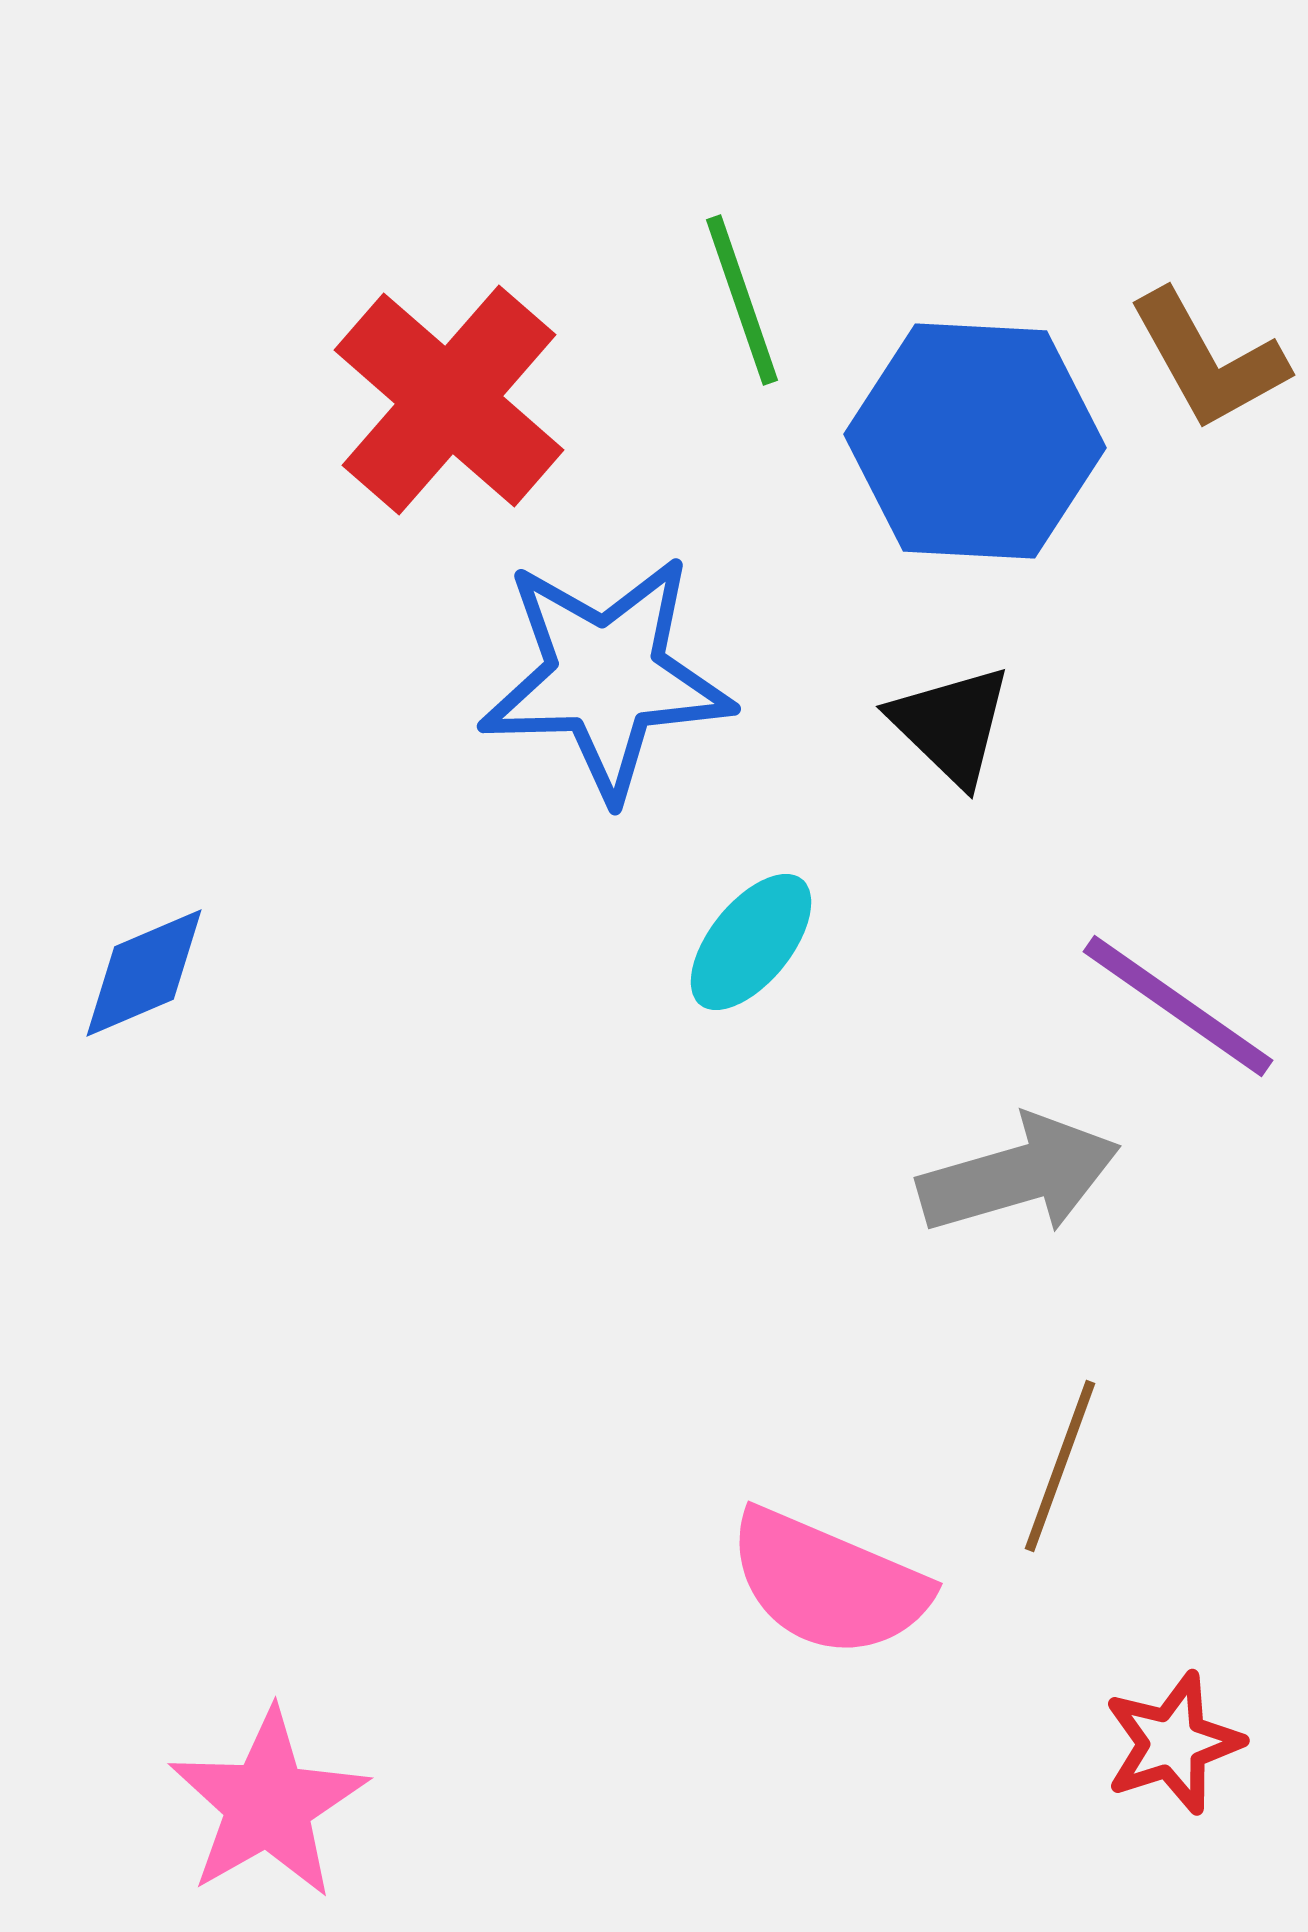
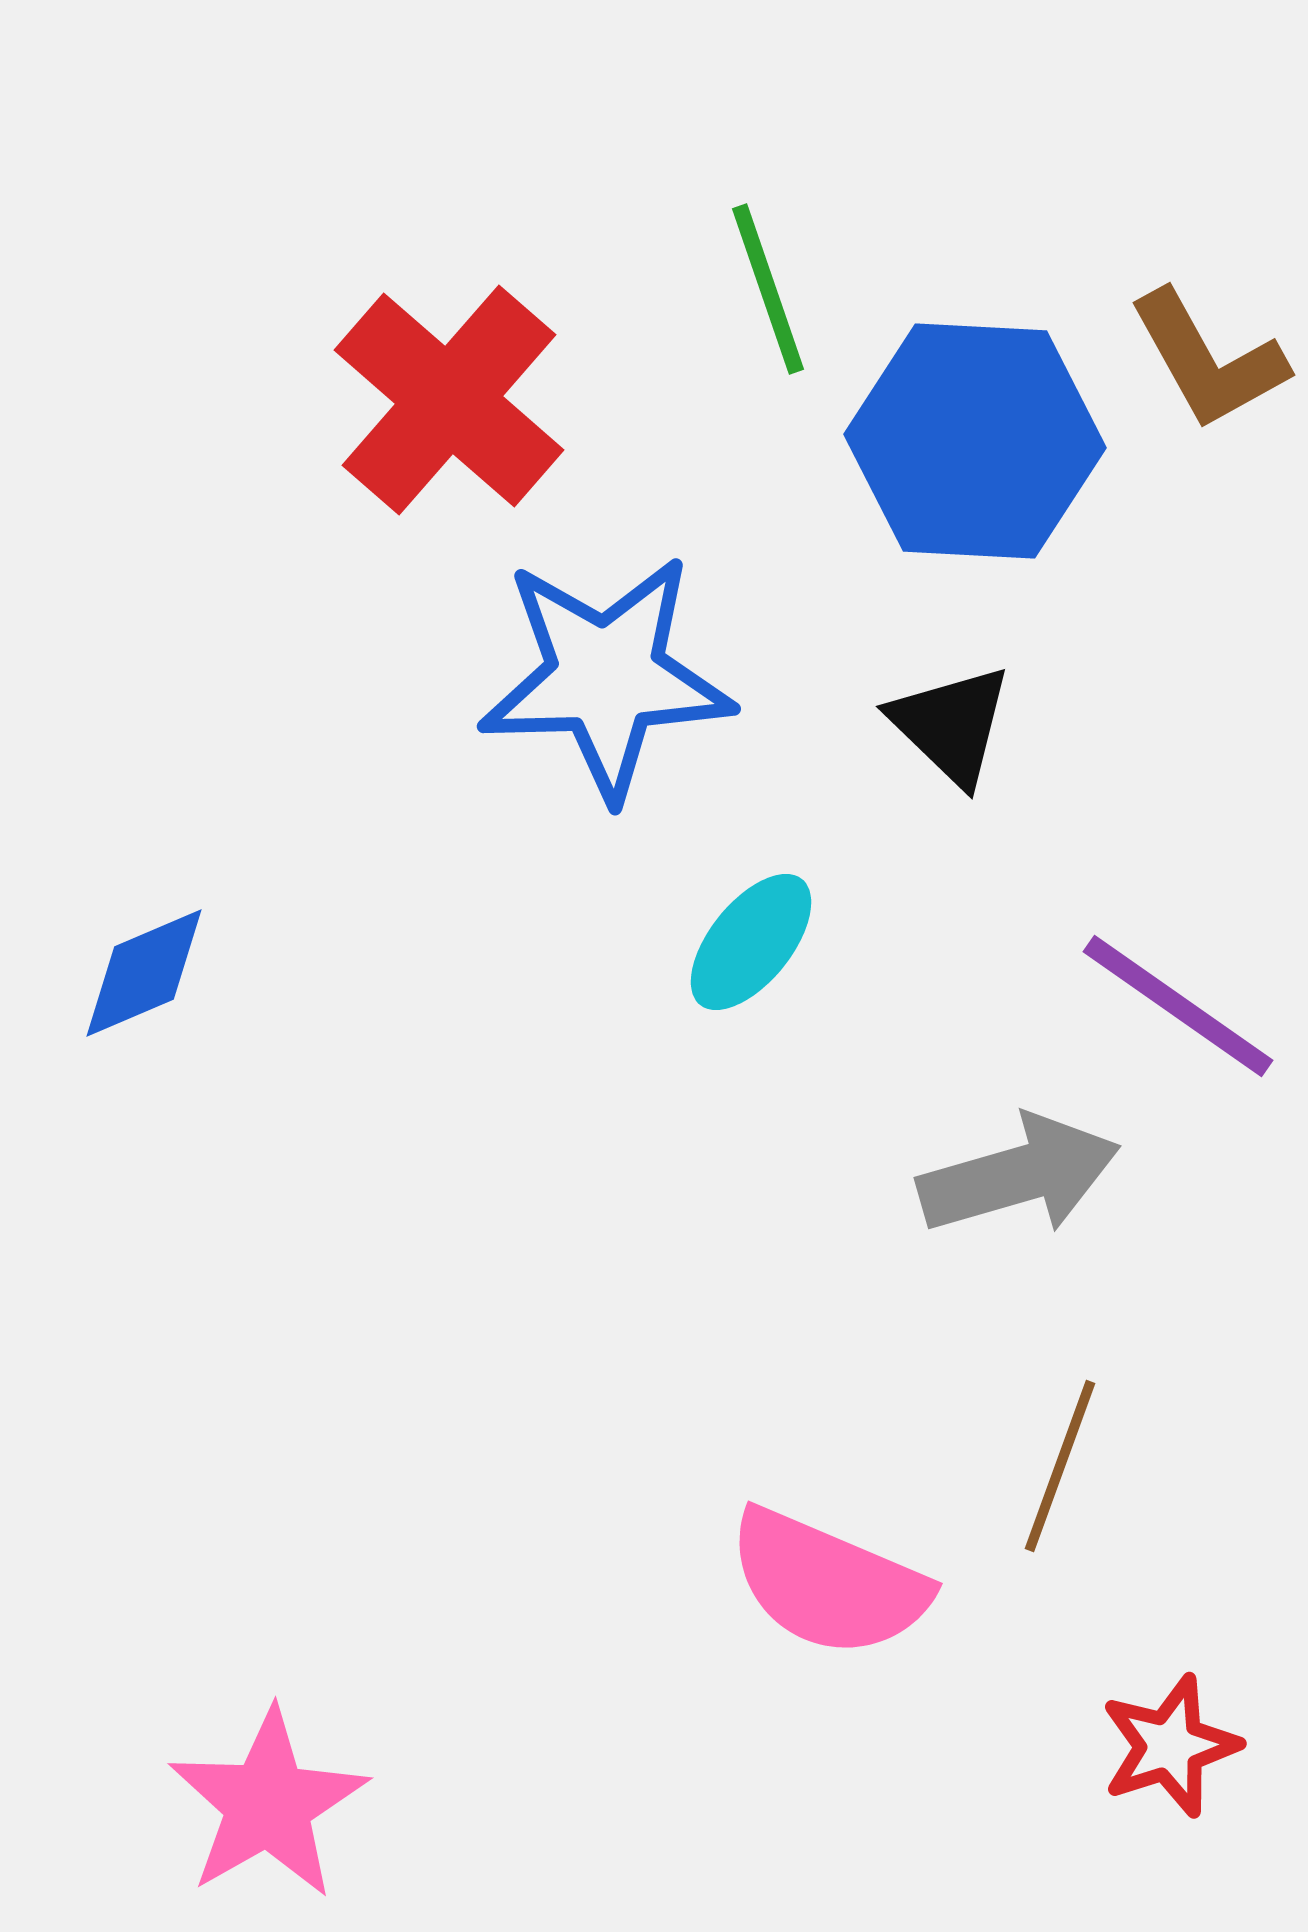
green line: moved 26 px right, 11 px up
red star: moved 3 px left, 3 px down
